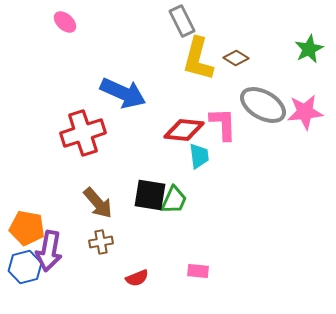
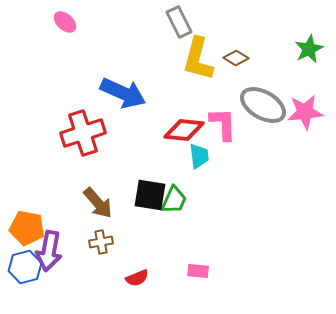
gray rectangle: moved 3 px left, 1 px down
